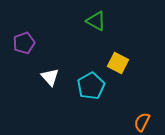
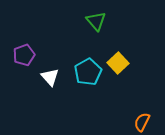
green triangle: rotated 20 degrees clockwise
purple pentagon: moved 12 px down
yellow square: rotated 20 degrees clockwise
cyan pentagon: moved 3 px left, 14 px up
